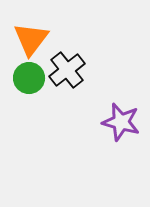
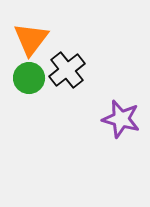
purple star: moved 3 px up
